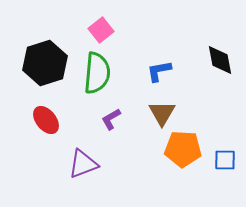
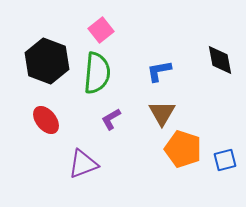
black hexagon: moved 2 px right, 2 px up; rotated 21 degrees counterclockwise
orange pentagon: rotated 15 degrees clockwise
blue square: rotated 15 degrees counterclockwise
